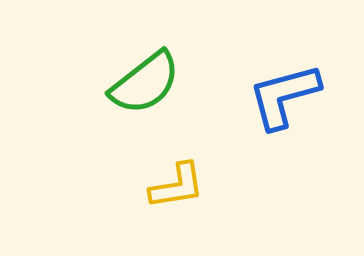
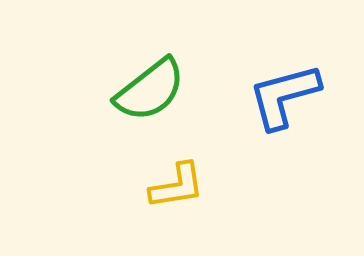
green semicircle: moved 5 px right, 7 px down
